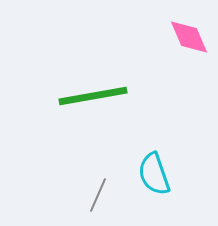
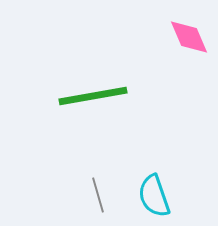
cyan semicircle: moved 22 px down
gray line: rotated 40 degrees counterclockwise
